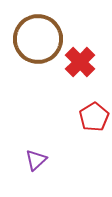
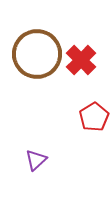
brown circle: moved 1 px left, 15 px down
red cross: moved 1 px right, 2 px up
